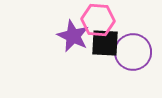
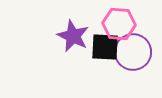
pink hexagon: moved 21 px right, 4 px down
black square: moved 4 px down
